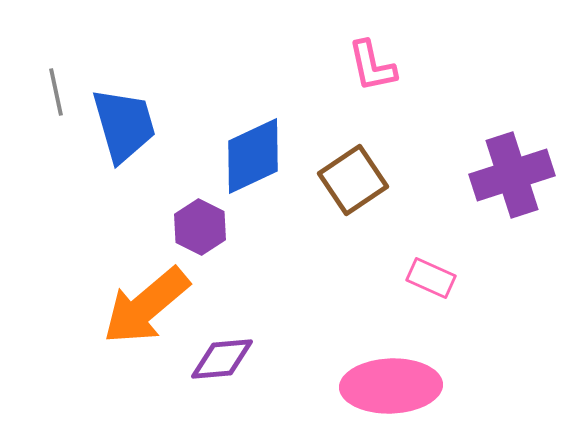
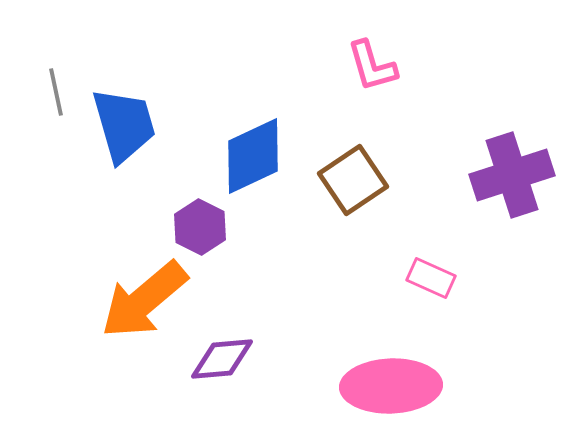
pink L-shape: rotated 4 degrees counterclockwise
orange arrow: moved 2 px left, 6 px up
